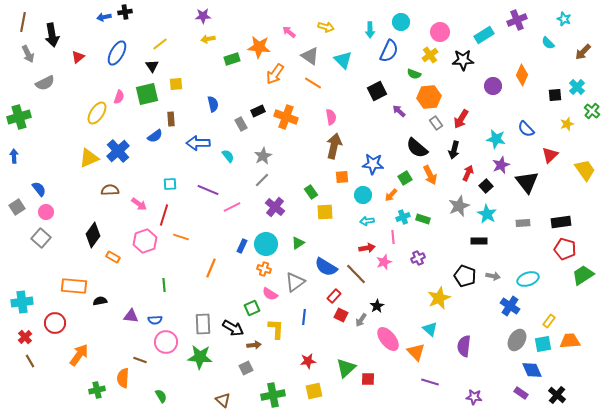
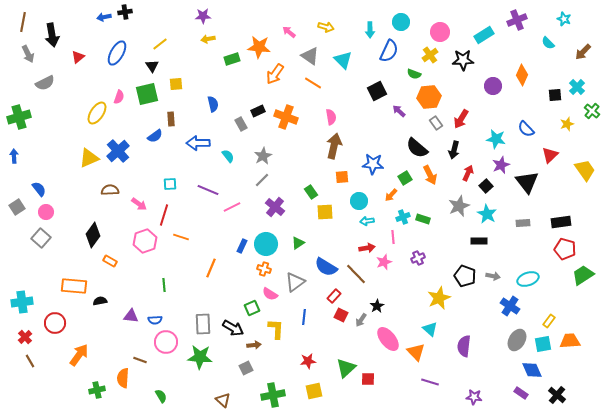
cyan circle at (363, 195): moved 4 px left, 6 px down
orange rectangle at (113, 257): moved 3 px left, 4 px down
